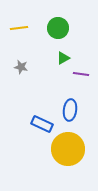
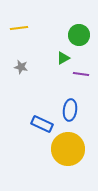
green circle: moved 21 px right, 7 px down
